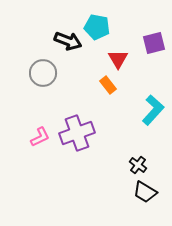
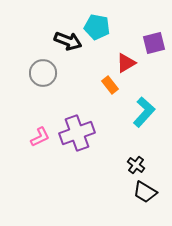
red triangle: moved 8 px right, 4 px down; rotated 30 degrees clockwise
orange rectangle: moved 2 px right
cyan L-shape: moved 9 px left, 2 px down
black cross: moved 2 px left
